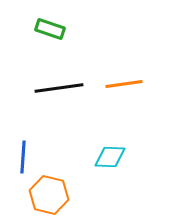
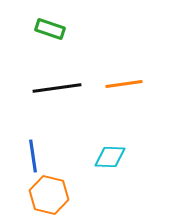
black line: moved 2 px left
blue line: moved 10 px right, 1 px up; rotated 12 degrees counterclockwise
